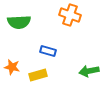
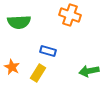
orange star: rotated 14 degrees clockwise
yellow rectangle: moved 2 px up; rotated 42 degrees counterclockwise
